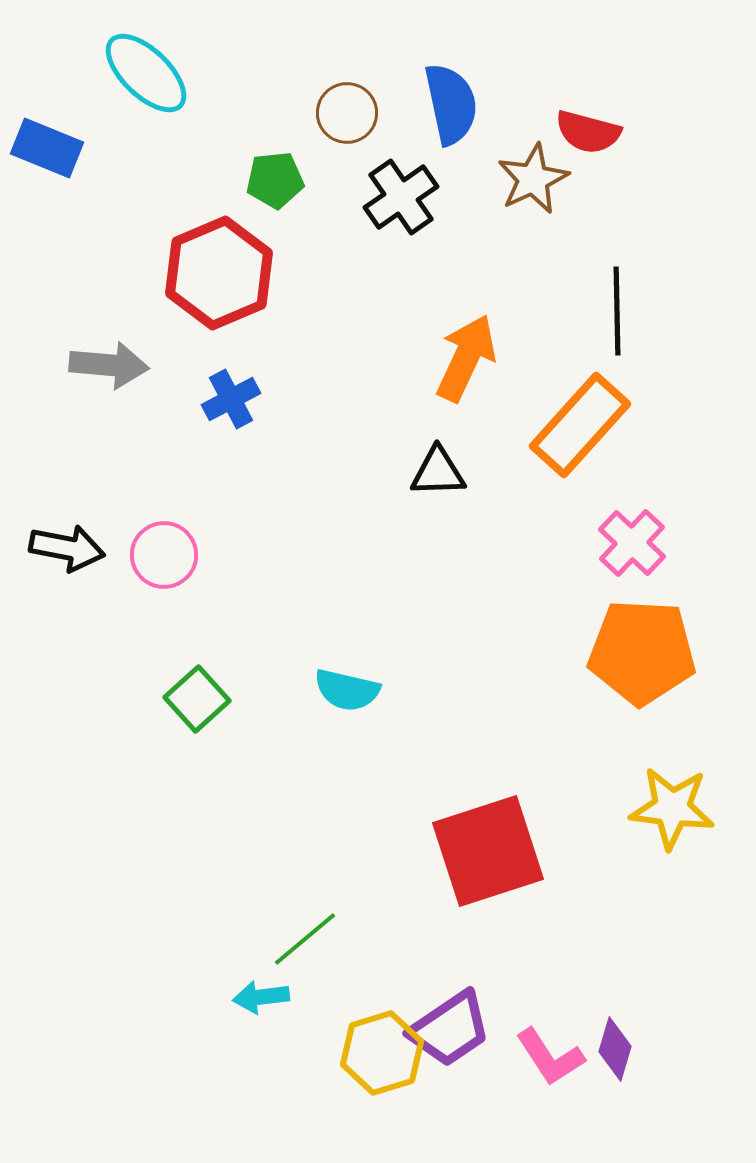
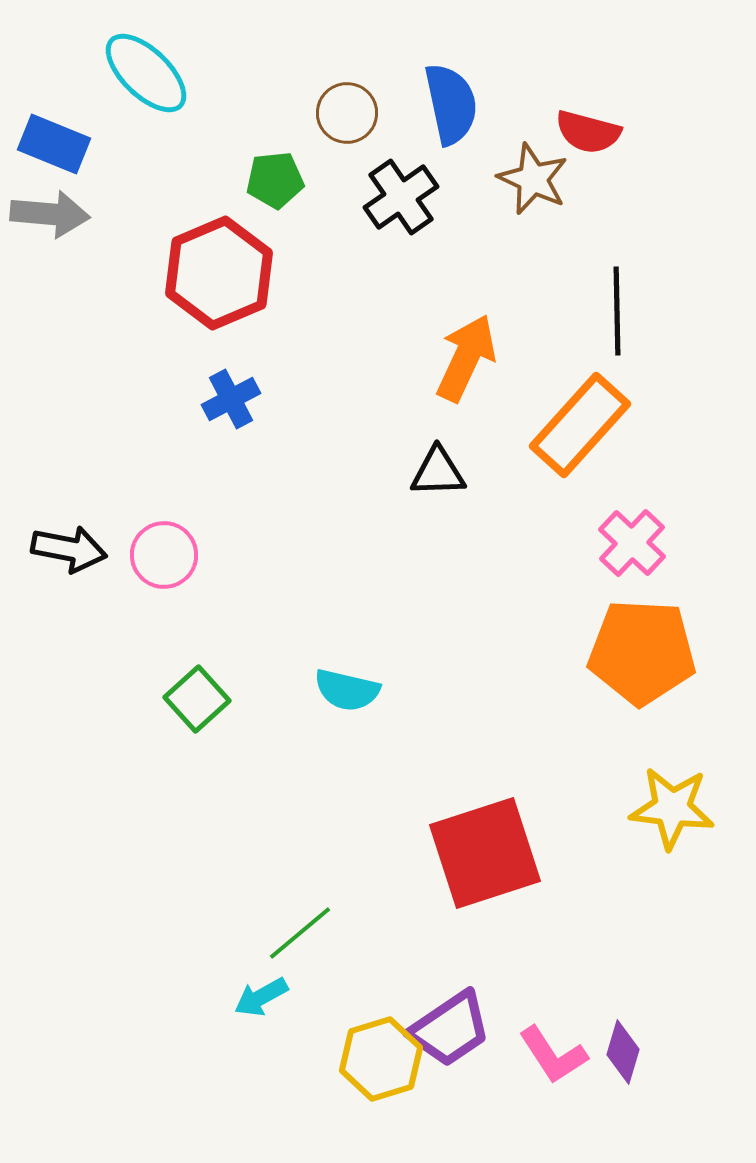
blue rectangle: moved 7 px right, 4 px up
brown star: rotated 22 degrees counterclockwise
gray arrow: moved 59 px left, 151 px up
black arrow: moved 2 px right, 1 px down
red square: moved 3 px left, 2 px down
green line: moved 5 px left, 6 px up
cyan arrow: rotated 22 degrees counterclockwise
purple diamond: moved 8 px right, 3 px down
yellow hexagon: moved 1 px left, 6 px down
pink L-shape: moved 3 px right, 2 px up
